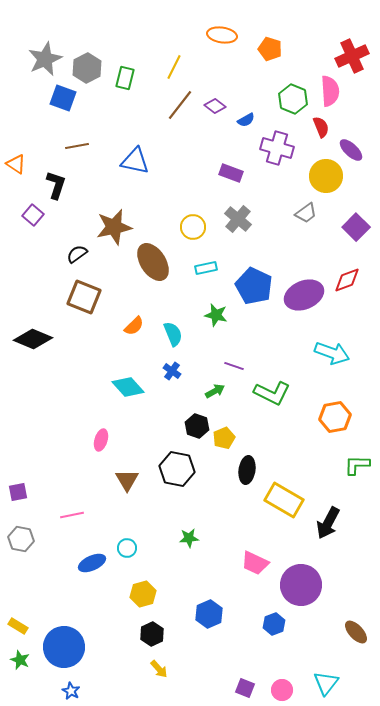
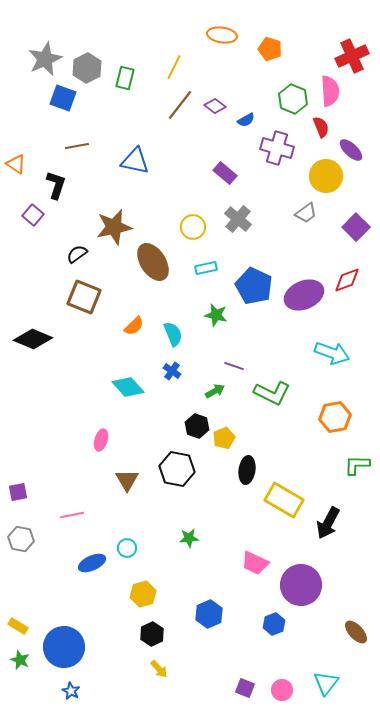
purple rectangle at (231, 173): moved 6 px left; rotated 20 degrees clockwise
